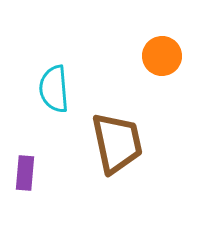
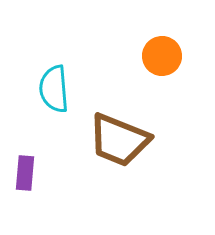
brown trapezoid: moved 2 px right, 3 px up; rotated 124 degrees clockwise
